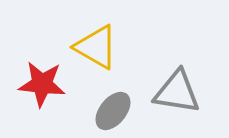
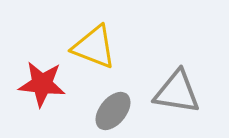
yellow triangle: moved 2 px left; rotated 9 degrees counterclockwise
